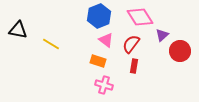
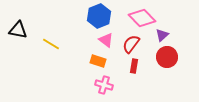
pink diamond: moved 2 px right, 1 px down; rotated 12 degrees counterclockwise
red circle: moved 13 px left, 6 px down
